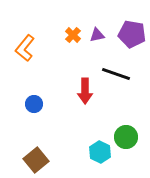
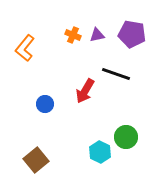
orange cross: rotated 21 degrees counterclockwise
red arrow: rotated 30 degrees clockwise
blue circle: moved 11 px right
